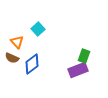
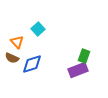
blue diamond: rotated 20 degrees clockwise
